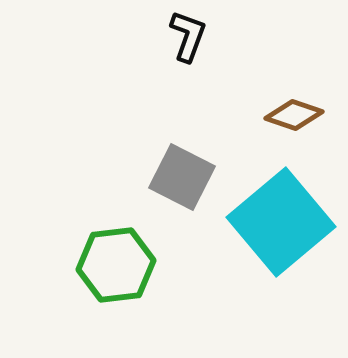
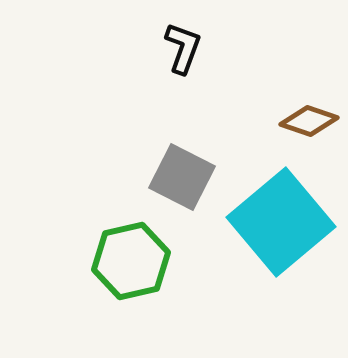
black L-shape: moved 5 px left, 12 px down
brown diamond: moved 15 px right, 6 px down
green hexagon: moved 15 px right, 4 px up; rotated 6 degrees counterclockwise
